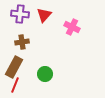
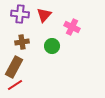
green circle: moved 7 px right, 28 px up
red line: rotated 35 degrees clockwise
